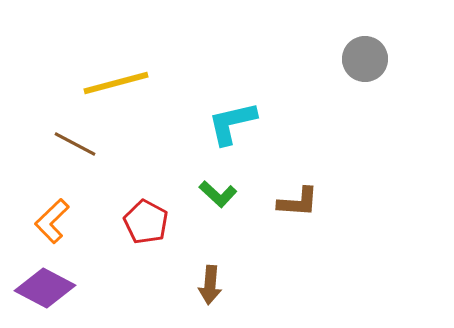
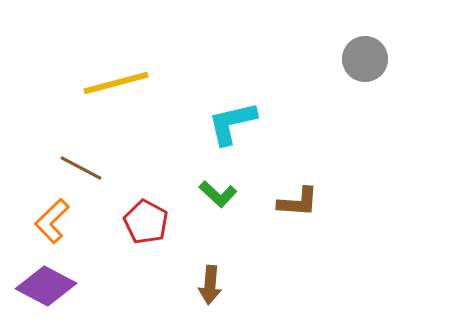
brown line: moved 6 px right, 24 px down
purple diamond: moved 1 px right, 2 px up
